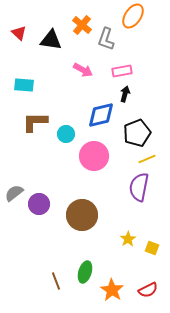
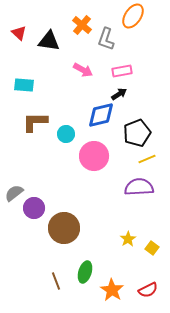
black triangle: moved 2 px left, 1 px down
black arrow: moved 6 px left; rotated 42 degrees clockwise
purple semicircle: rotated 76 degrees clockwise
purple circle: moved 5 px left, 4 px down
brown circle: moved 18 px left, 13 px down
yellow square: rotated 16 degrees clockwise
